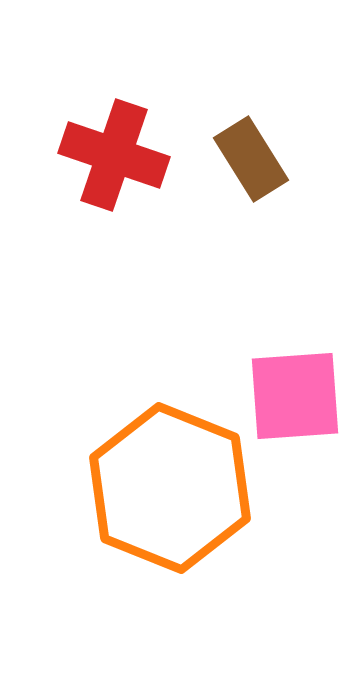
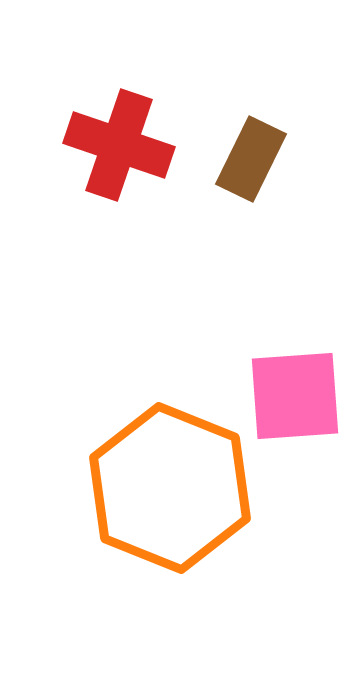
red cross: moved 5 px right, 10 px up
brown rectangle: rotated 58 degrees clockwise
